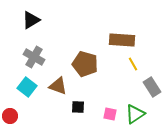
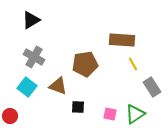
brown pentagon: rotated 25 degrees counterclockwise
